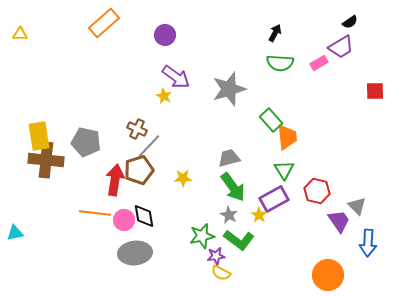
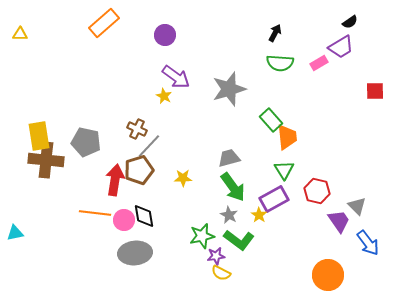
blue arrow at (368, 243): rotated 40 degrees counterclockwise
